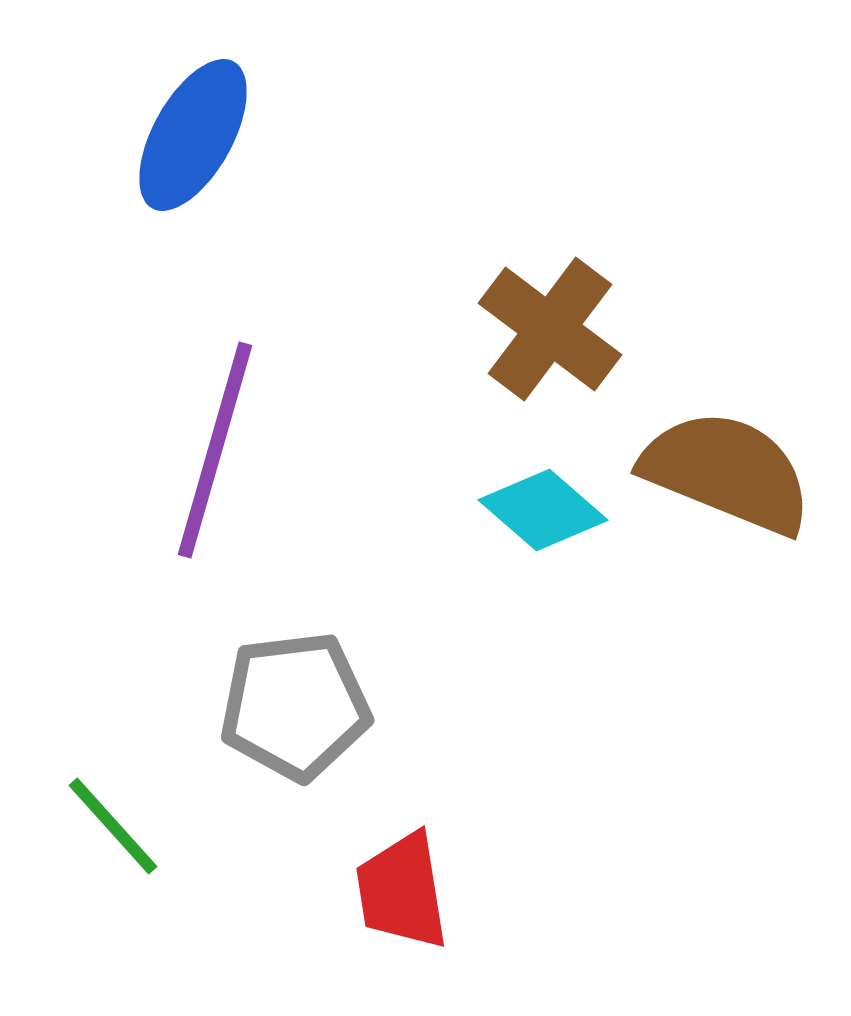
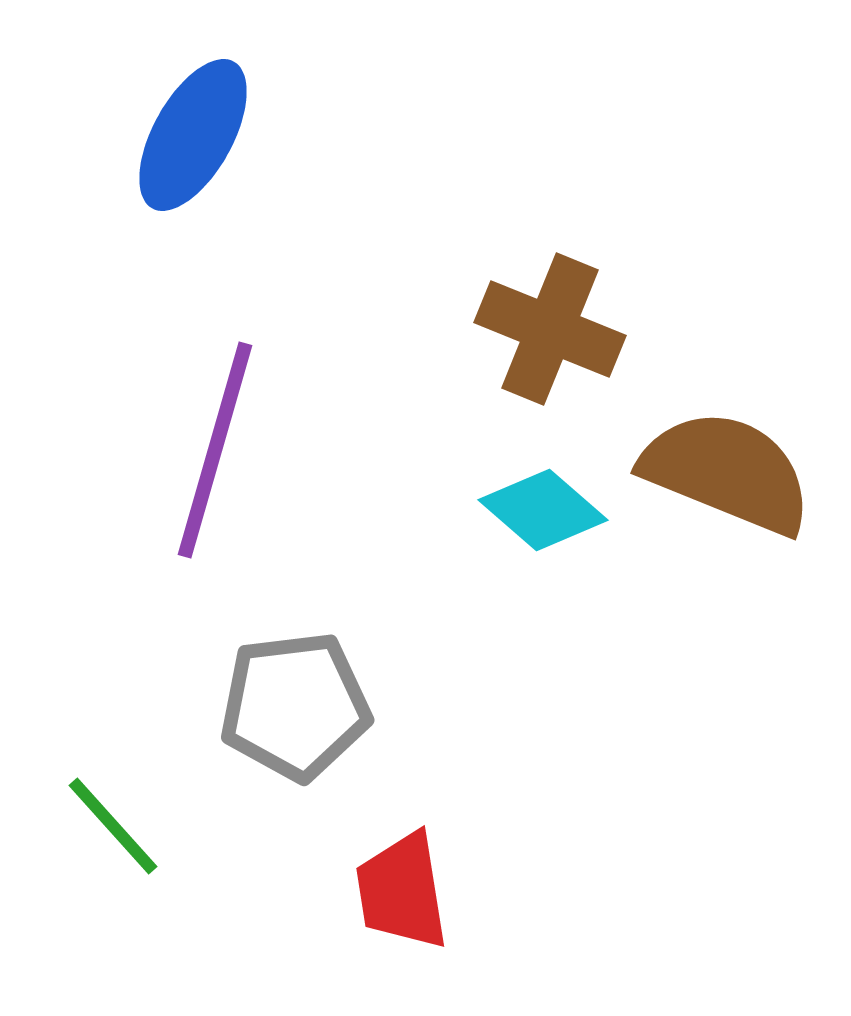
brown cross: rotated 15 degrees counterclockwise
